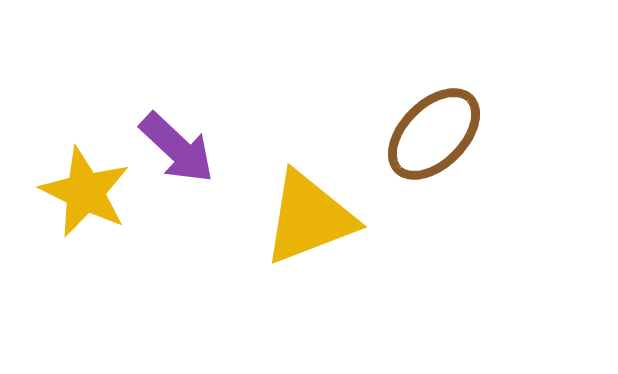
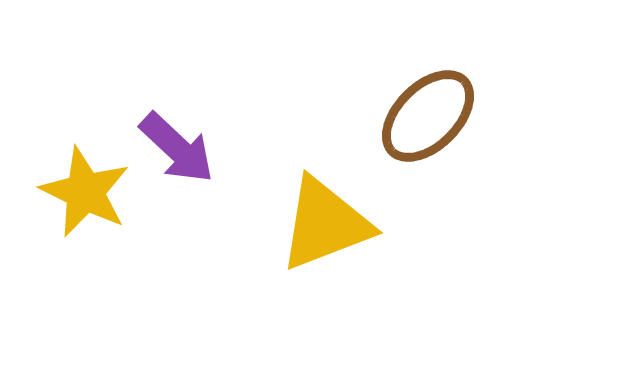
brown ellipse: moved 6 px left, 18 px up
yellow triangle: moved 16 px right, 6 px down
